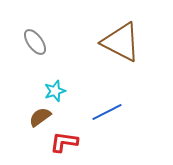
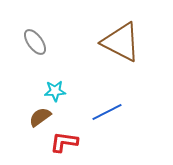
cyan star: rotated 15 degrees clockwise
